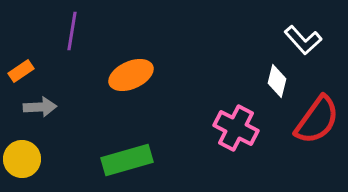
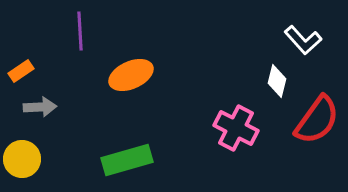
purple line: moved 8 px right; rotated 12 degrees counterclockwise
